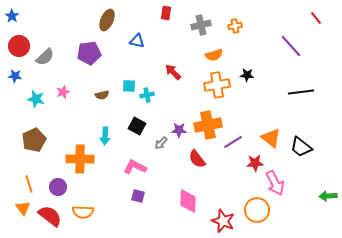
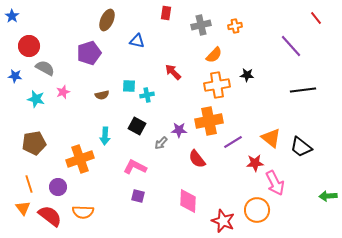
red circle at (19, 46): moved 10 px right
purple pentagon at (89, 53): rotated 10 degrees counterclockwise
orange semicircle at (214, 55): rotated 30 degrees counterclockwise
gray semicircle at (45, 57): moved 11 px down; rotated 108 degrees counterclockwise
black line at (301, 92): moved 2 px right, 2 px up
orange cross at (208, 125): moved 1 px right, 4 px up
brown pentagon at (34, 140): moved 3 px down; rotated 15 degrees clockwise
orange cross at (80, 159): rotated 20 degrees counterclockwise
